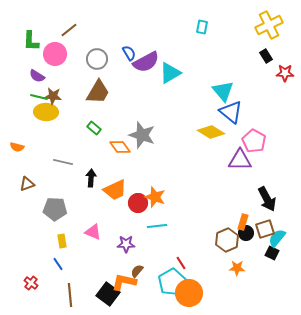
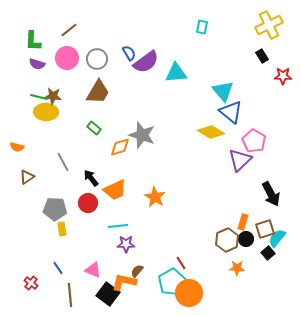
green L-shape at (31, 41): moved 2 px right
pink circle at (55, 54): moved 12 px right, 4 px down
black rectangle at (266, 56): moved 4 px left
purple semicircle at (146, 62): rotated 8 degrees counterclockwise
cyan triangle at (170, 73): moved 6 px right; rotated 25 degrees clockwise
red star at (285, 73): moved 2 px left, 3 px down
purple semicircle at (37, 76): moved 12 px up; rotated 14 degrees counterclockwise
orange diamond at (120, 147): rotated 70 degrees counterclockwise
purple triangle at (240, 160): rotated 45 degrees counterclockwise
gray line at (63, 162): rotated 48 degrees clockwise
black arrow at (91, 178): rotated 42 degrees counterclockwise
brown triangle at (27, 184): moved 7 px up; rotated 14 degrees counterclockwise
orange star at (155, 197): rotated 10 degrees clockwise
black arrow at (267, 199): moved 4 px right, 5 px up
red circle at (138, 203): moved 50 px left
cyan line at (157, 226): moved 39 px left
pink triangle at (93, 232): moved 38 px down
black circle at (246, 233): moved 6 px down
yellow rectangle at (62, 241): moved 12 px up
black square at (272, 253): moved 4 px left; rotated 24 degrees clockwise
blue line at (58, 264): moved 4 px down
